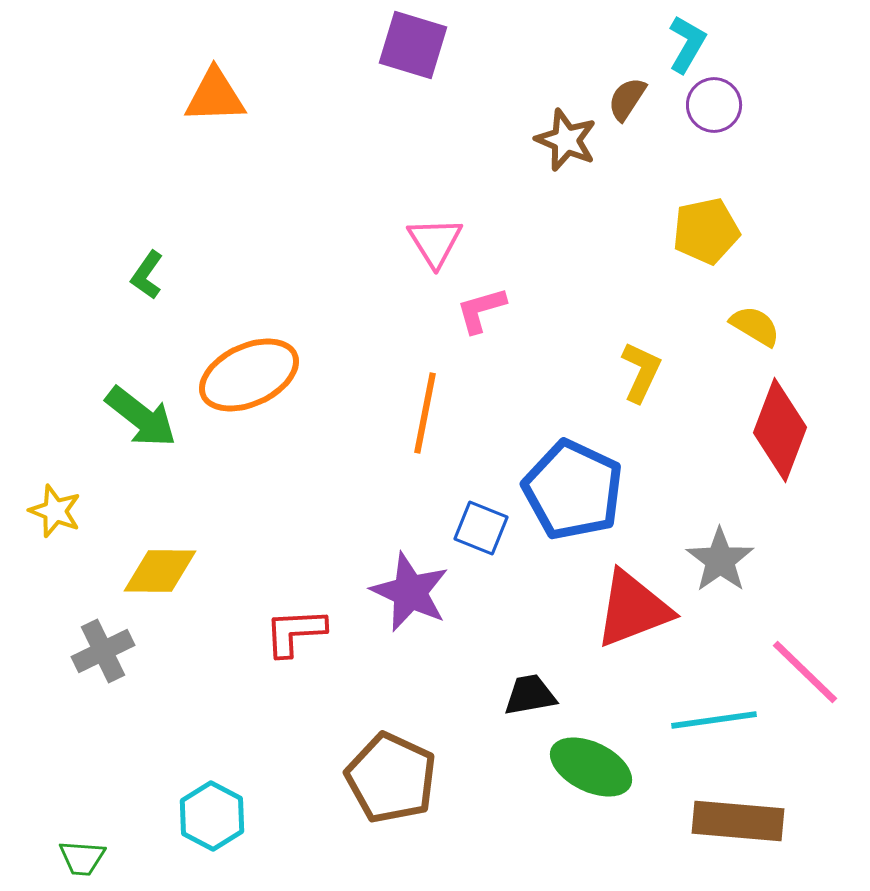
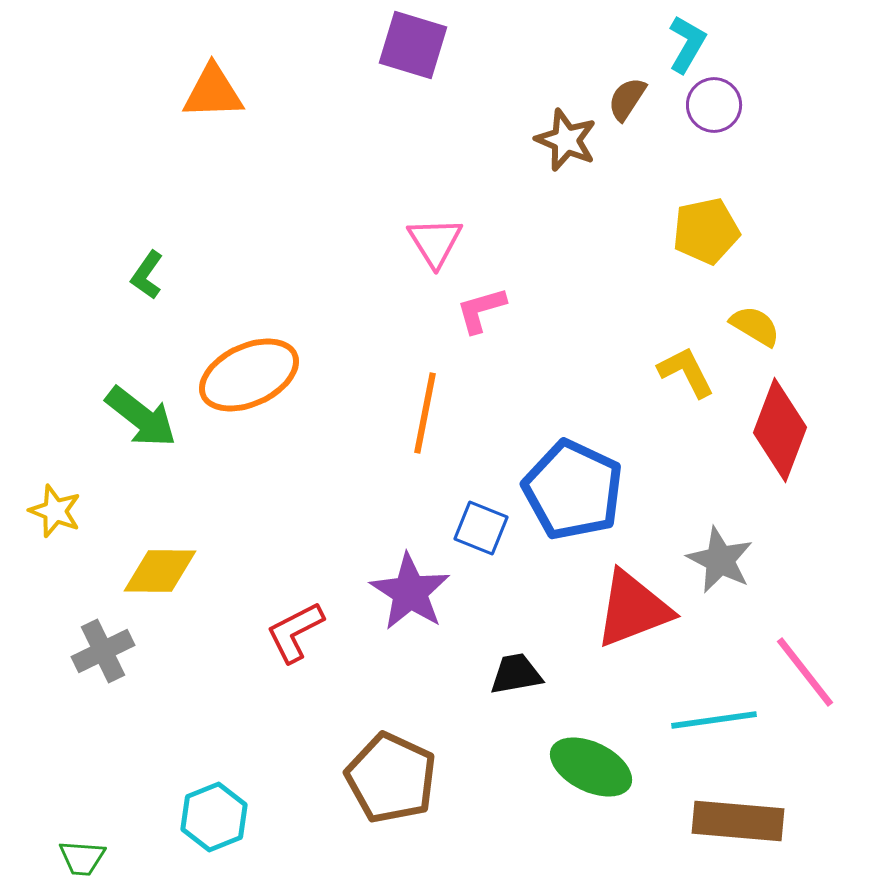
orange triangle: moved 2 px left, 4 px up
yellow L-shape: moved 45 px right; rotated 52 degrees counterclockwise
gray star: rotated 10 degrees counterclockwise
purple star: rotated 8 degrees clockwise
red L-shape: rotated 24 degrees counterclockwise
pink line: rotated 8 degrees clockwise
black trapezoid: moved 14 px left, 21 px up
cyan hexagon: moved 2 px right, 1 px down; rotated 10 degrees clockwise
